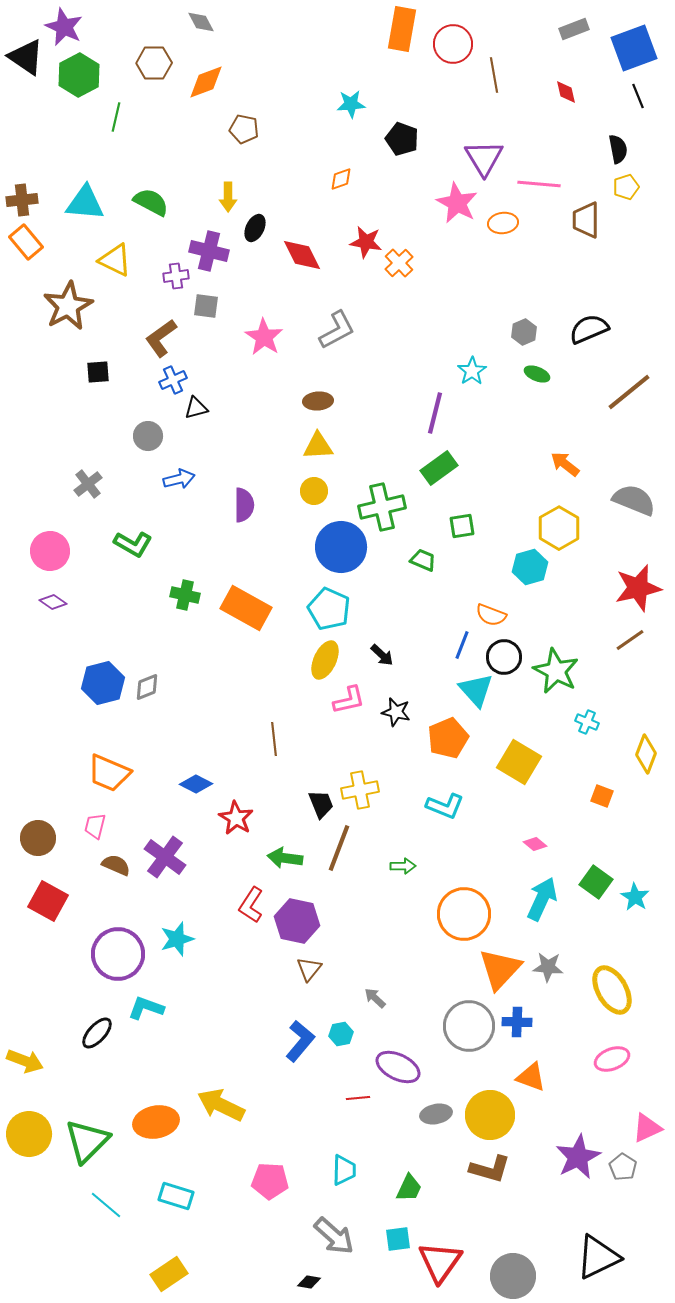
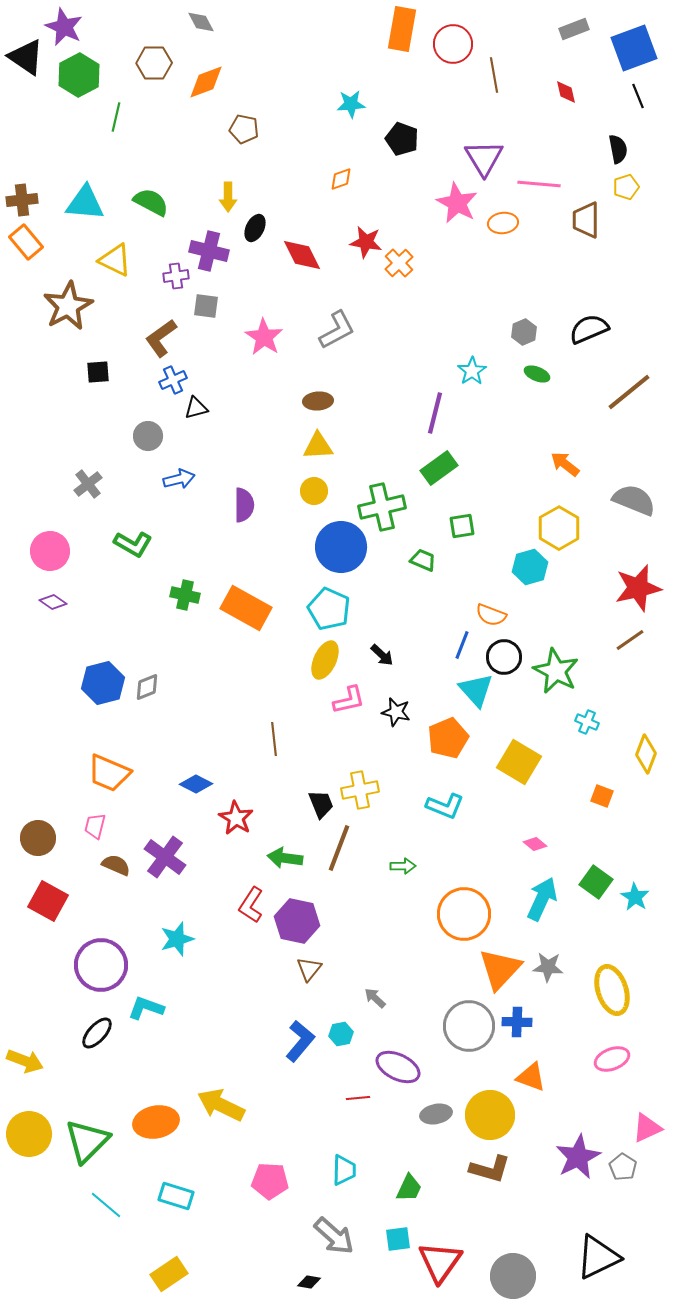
purple circle at (118, 954): moved 17 px left, 11 px down
yellow ellipse at (612, 990): rotated 12 degrees clockwise
